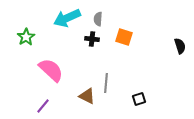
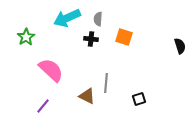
black cross: moved 1 px left
